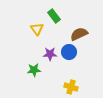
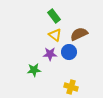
yellow triangle: moved 18 px right, 6 px down; rotated 16 degrees counterclockwise
